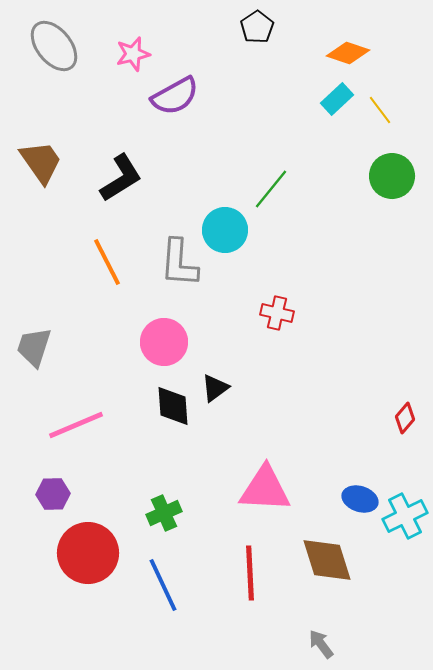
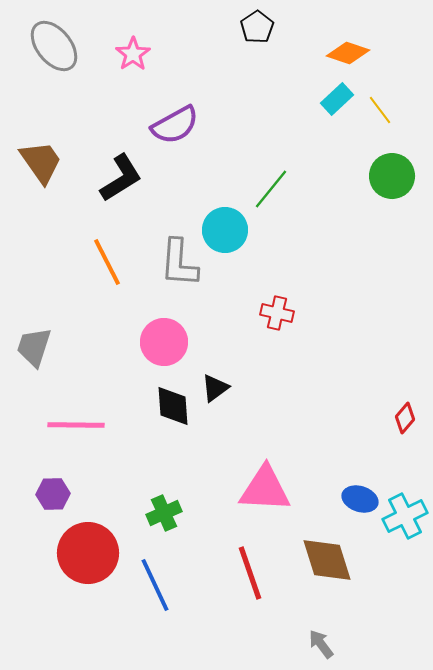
pink star: rotated 20 degrees counterclockwise
purple semicircle: moved 29 px down
pink line: rotated 24 degrees clockwise
red line: rotated 16 degrees counterclockwise
blue line: moved 8 px left
